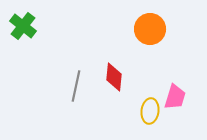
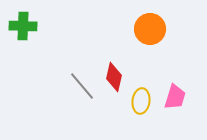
green cross: rotated 36 degrees counterclockwise
red diamond: rotated 8 degrees clockwise
gray line: moved 6 px right; rotated 52 degrees counterclockwise
yellow ellipse: moved 9 px left, 10 px up
